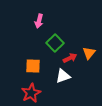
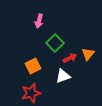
orange triangle: moved 1 px left, 1 px down
orange square: rotated 28 degrees counterclockwise
red star: rotated 12 degrees clockwise
